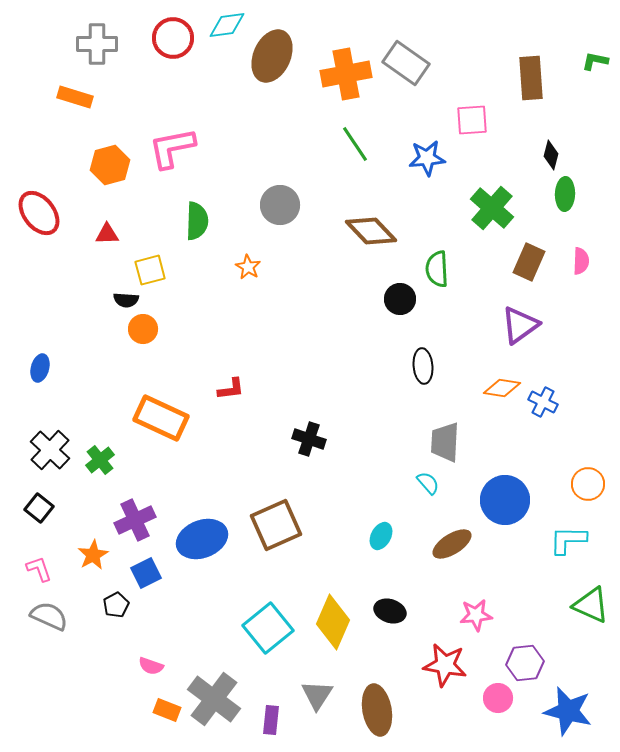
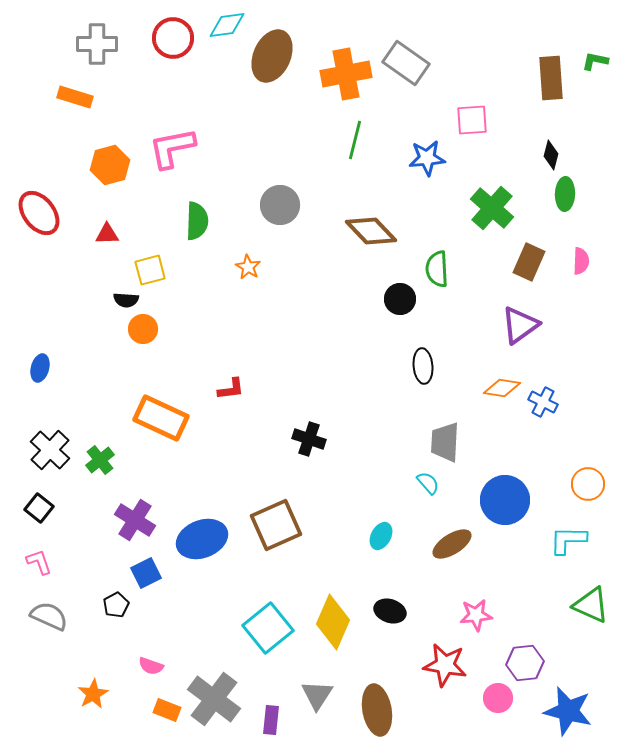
brown rectangle at (531, 78): moved 20 px right
green line at (355, 144): moved 4 px up; rotated 48 degrees clockwise
purple cross at (135, 520): rotated 33 degrees counterclockwise
orange star at (93, 555): moved 139 px down
pink L-shape at (39, 569): moved 7 px up
